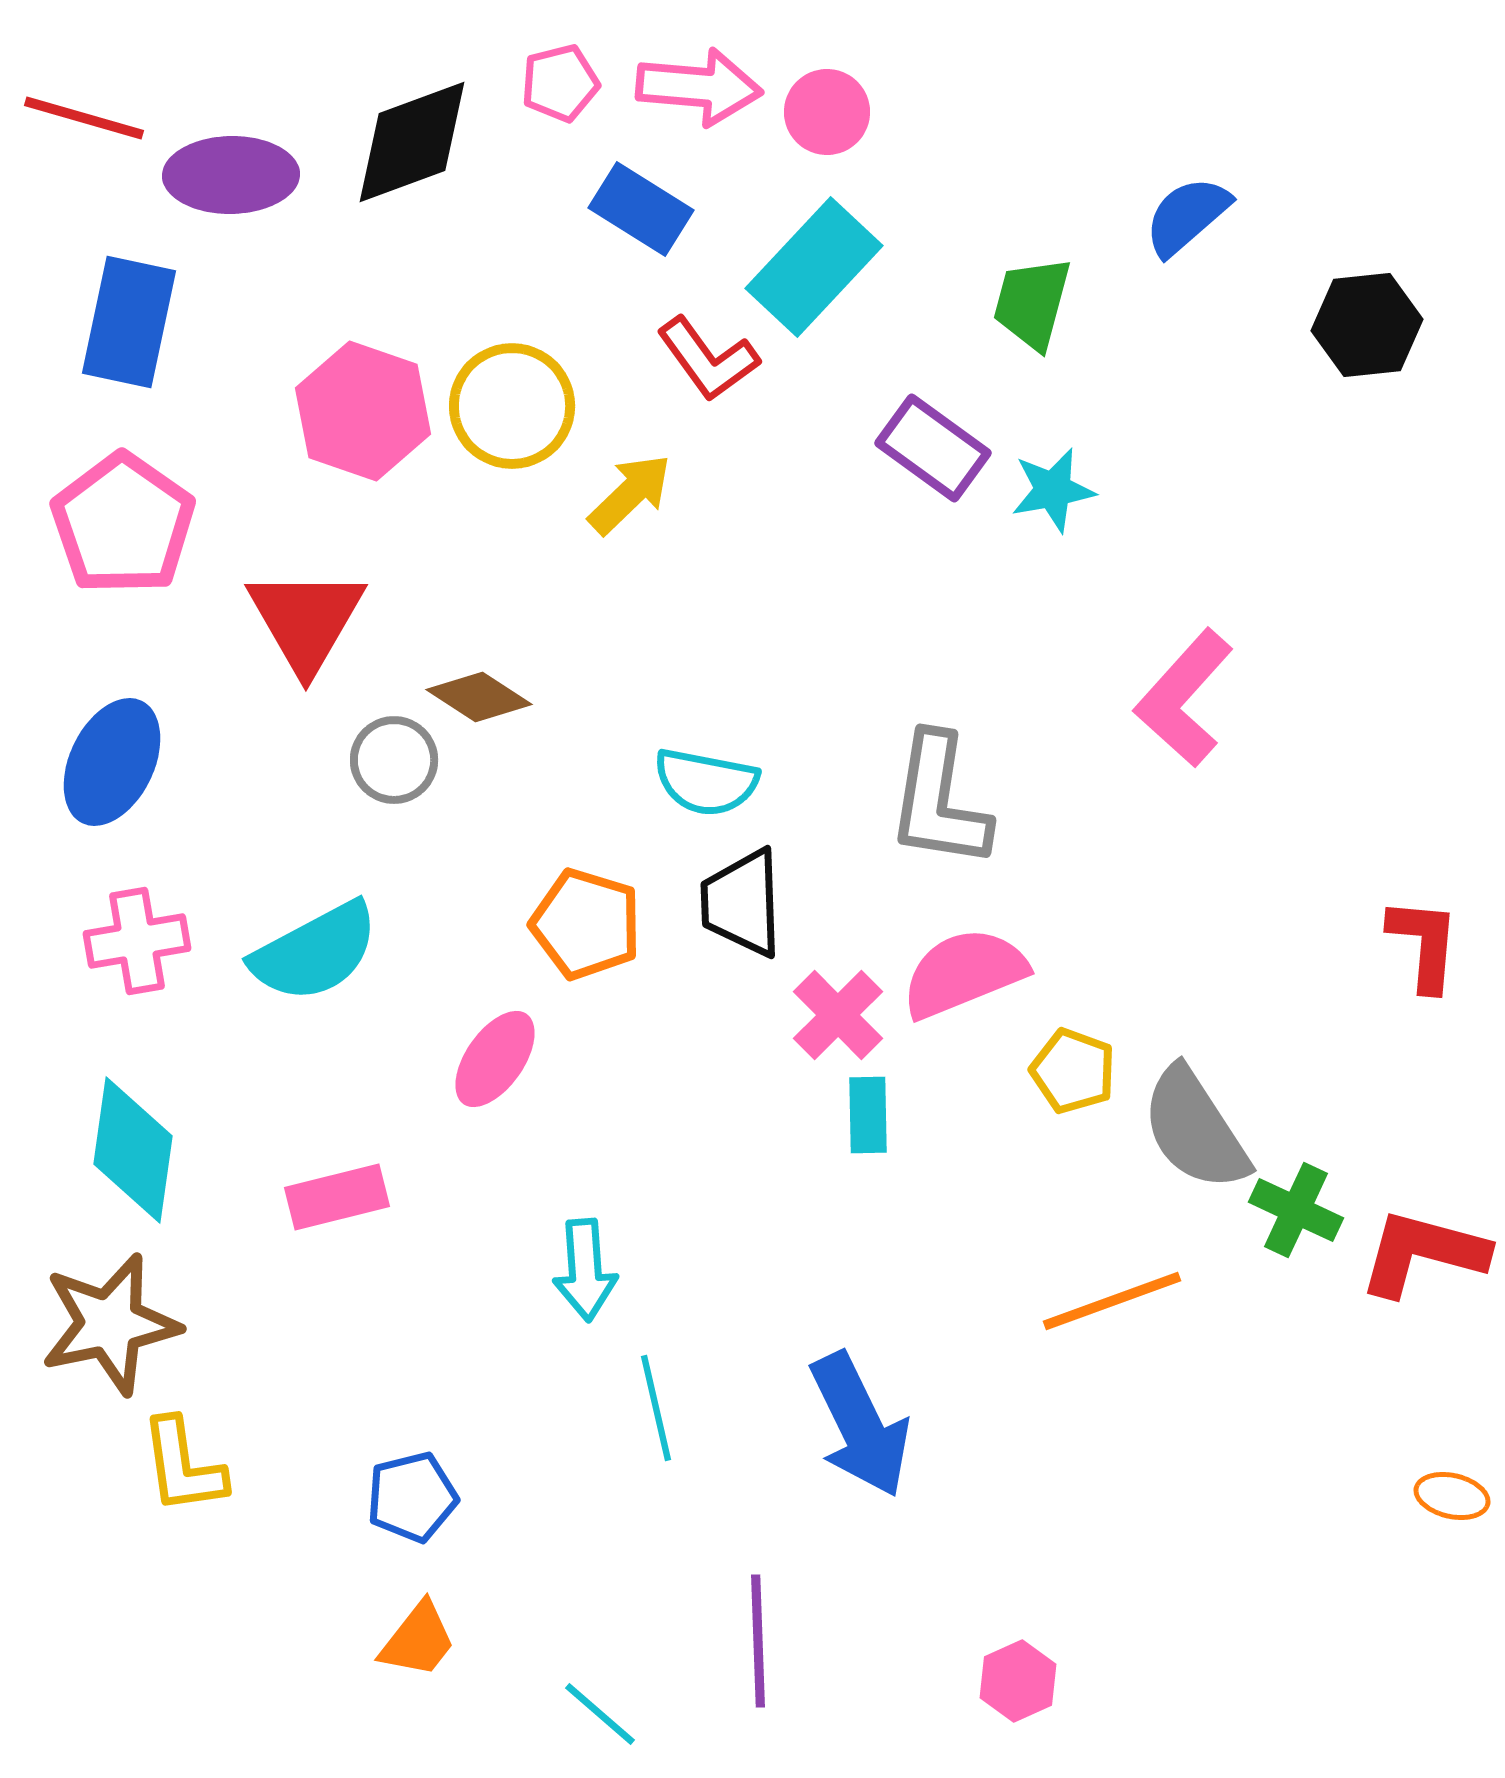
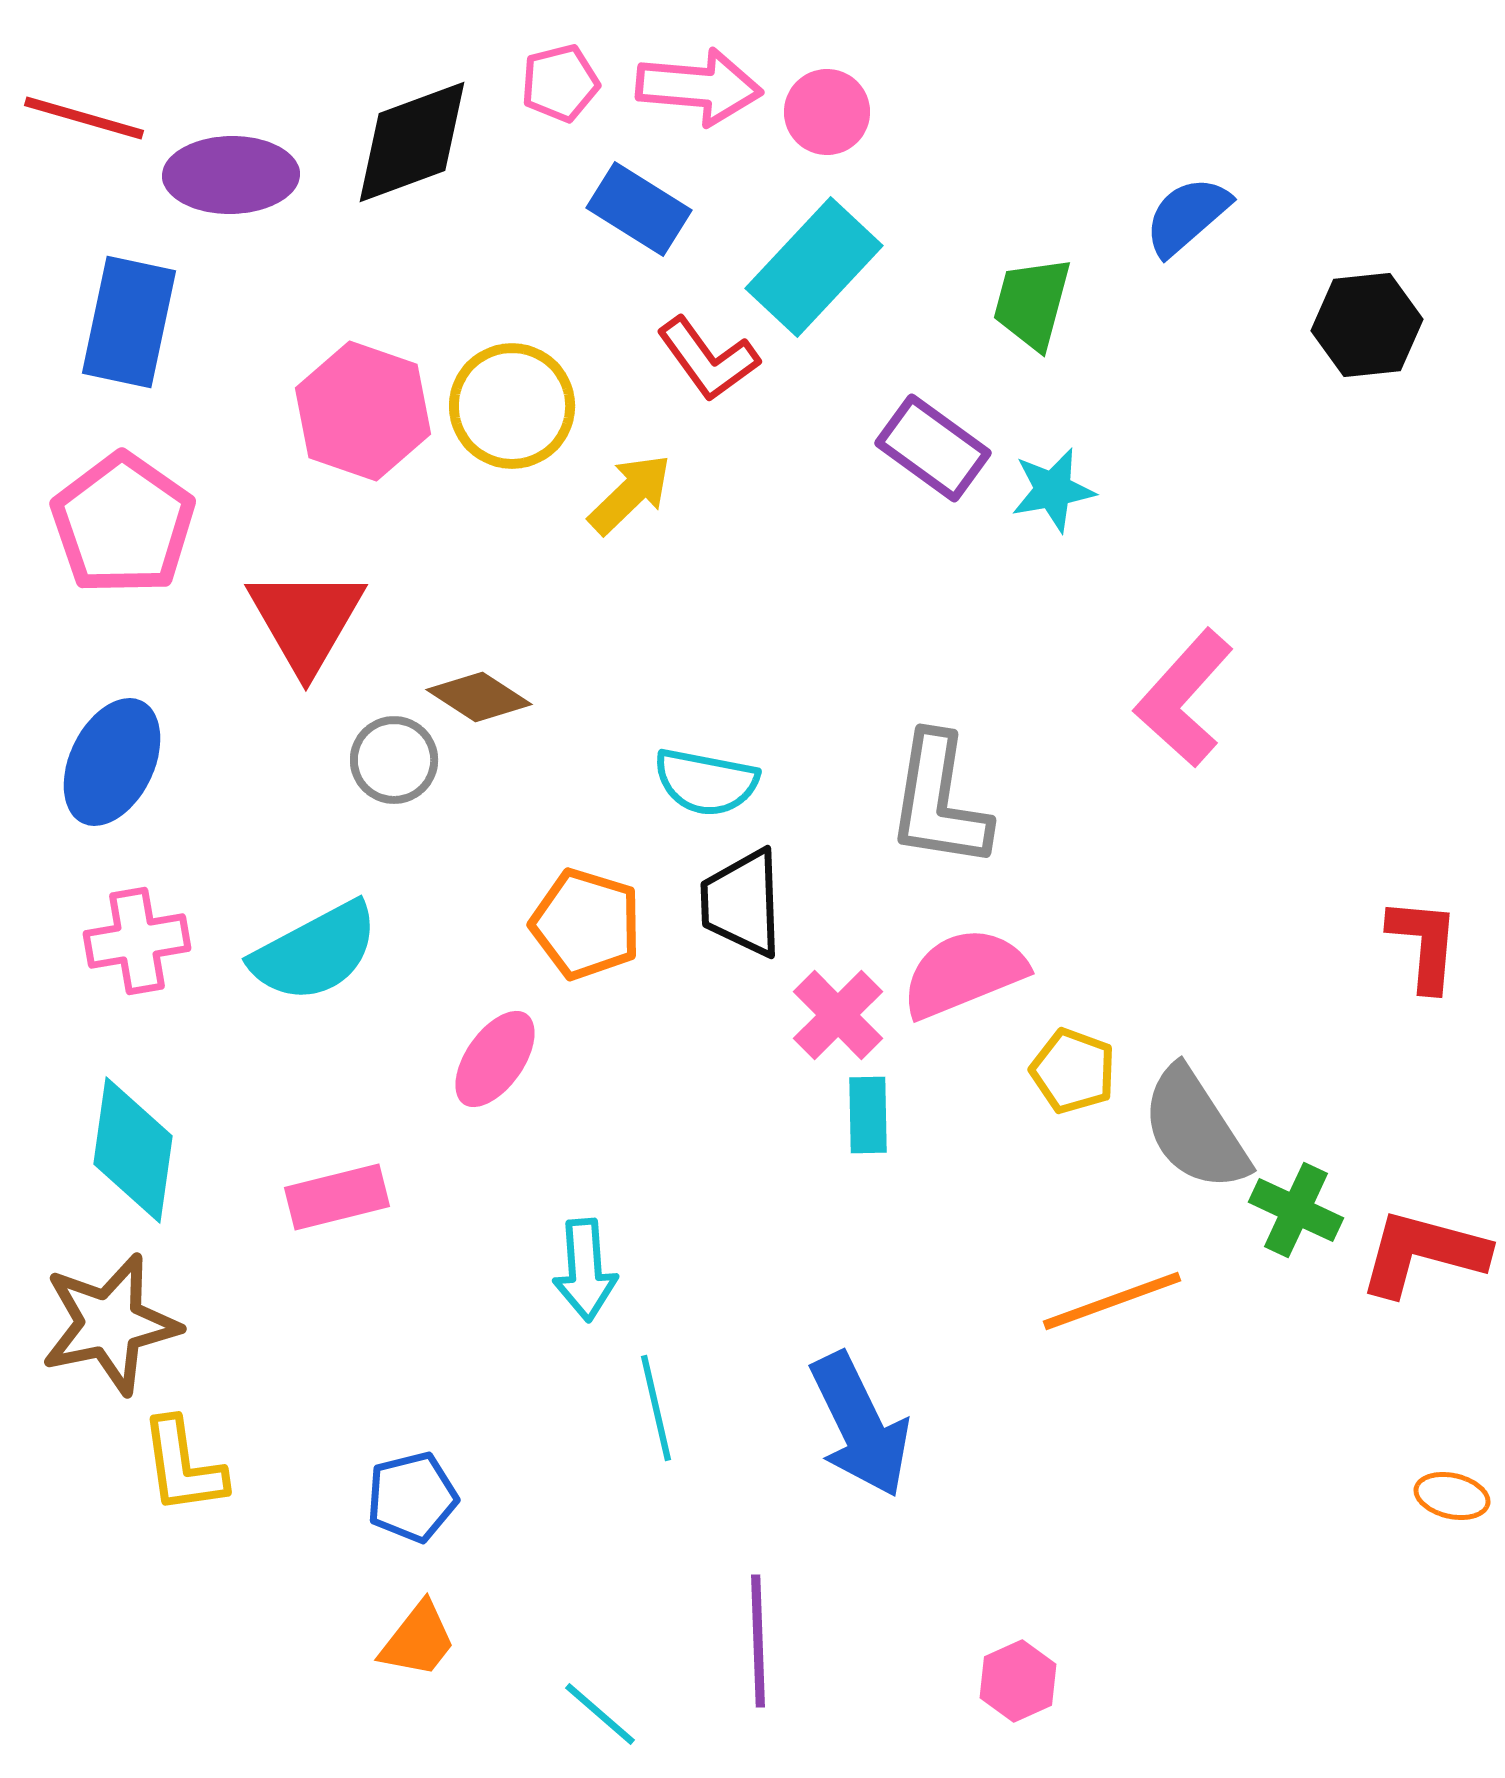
blue rectangle at (641, 209): moved 2 px left
